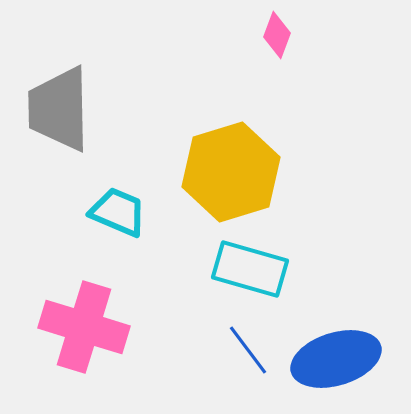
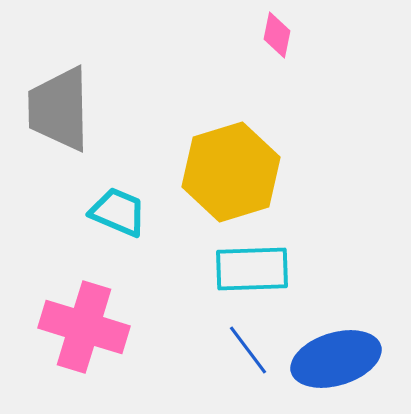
pink diamond: rotated 9 degrees counterclockwise
cyan rectangle: moved 2 px right; rotated 18 degrees counterclockwise
